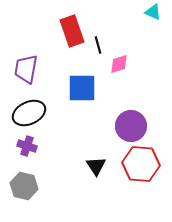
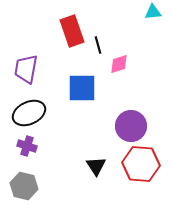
cyan triangle: rotated 30 degrees counterclockwise
